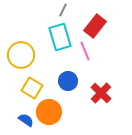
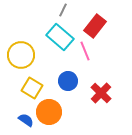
cyan rectangle: rotated 32 degrees counterclockwise
